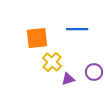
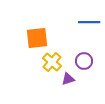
blue line: moved 12 px right, 7 px up
purple circle: moved 10 px left, 11 px up
